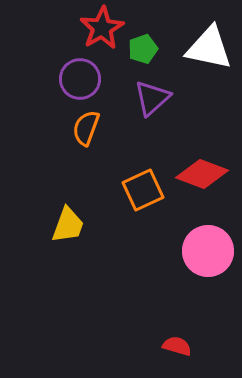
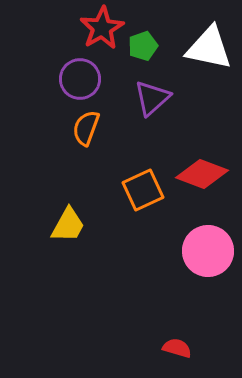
green pentagon: moved 3 px up
yellow trapezoid: rotated 9 degrees clockwise
red semicircle: moved 2 px down
